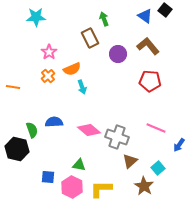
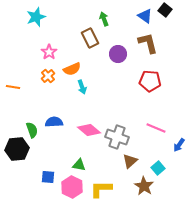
cyan star: rotated 18 degrees counterclockwise
brown L-shape: moved 3 px up; rotated 25 degrees clockwise
black hexagon: rotated 20 degrees counterclockwise
